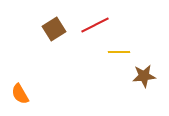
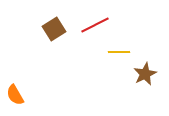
brown star: moved 1 px right, 2 px up; rotated 20 degrees counterclockwise
orange semicircle: moved 5 px left, 1 px down
